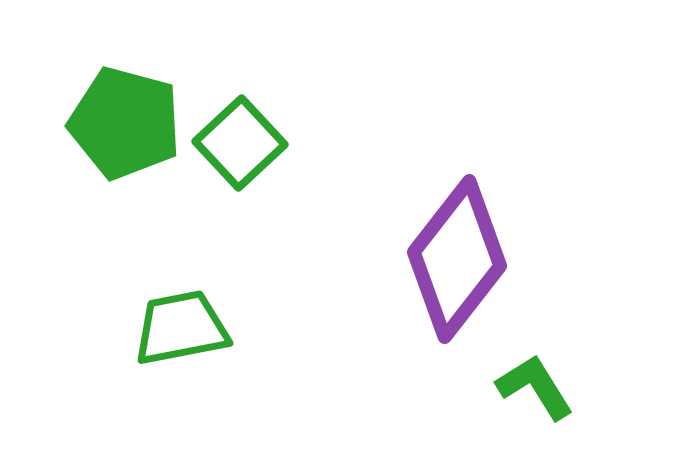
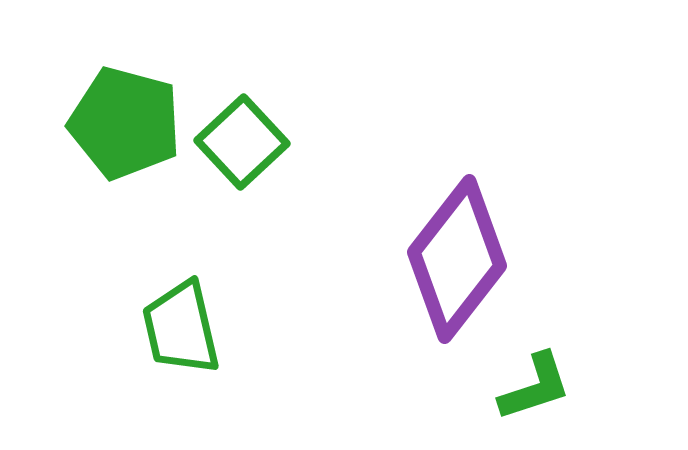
green square: moved 2 px right, 1 px up
green trapezoid: rotated 92 degrees counterclockwise
green L-shape: rotated 104 degrees clockwise
